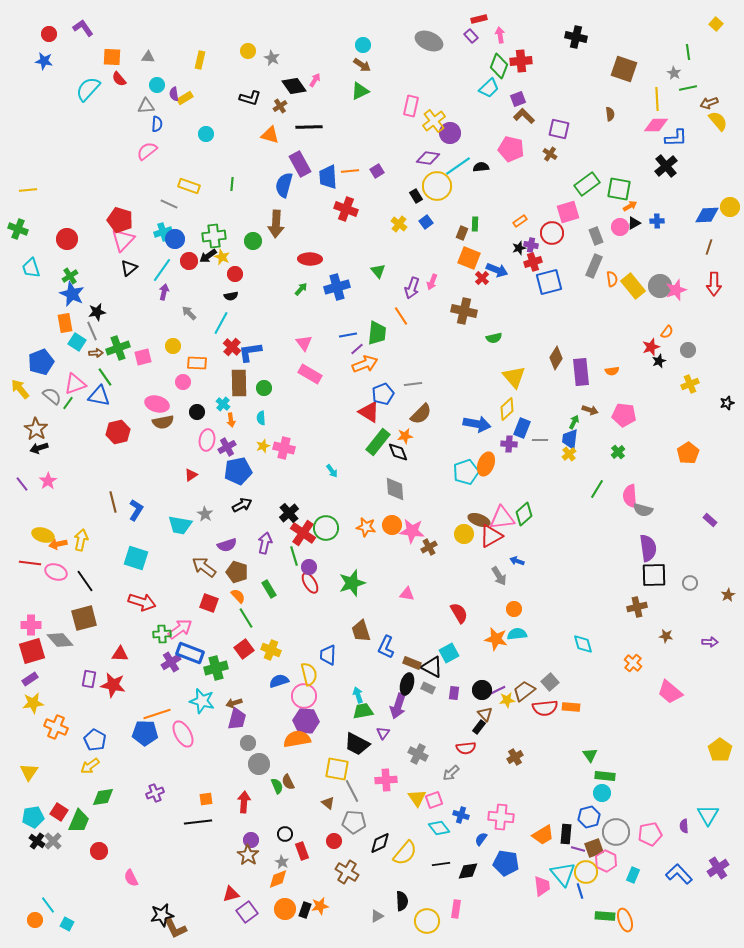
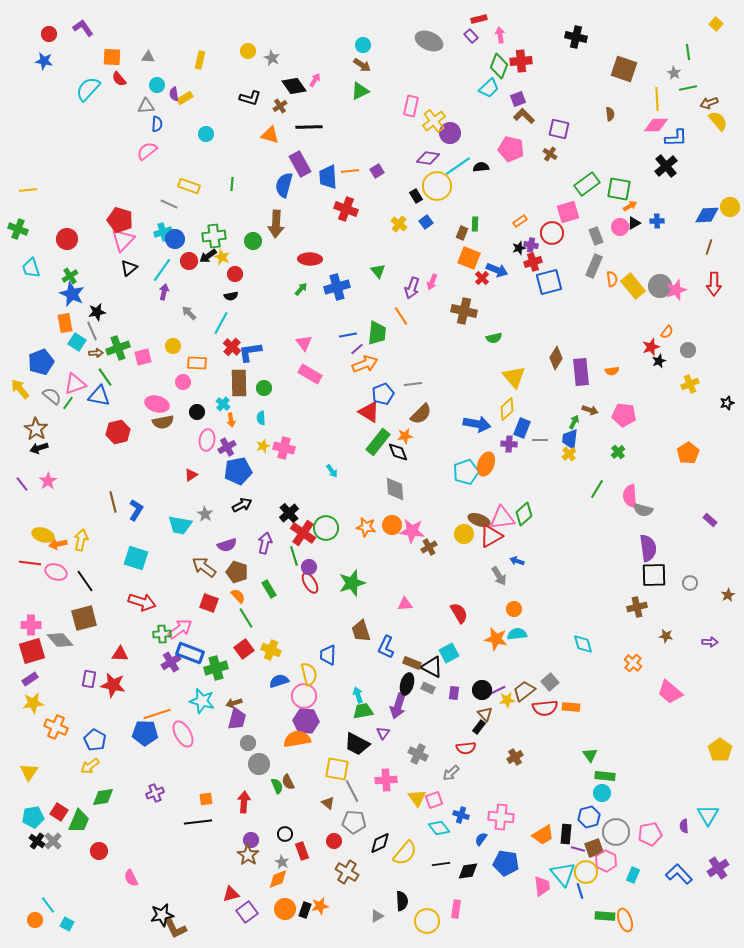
pink triangle at (407, 594): moved 2 px left, 10 px down; rotated 14 degrees counterclockwise
